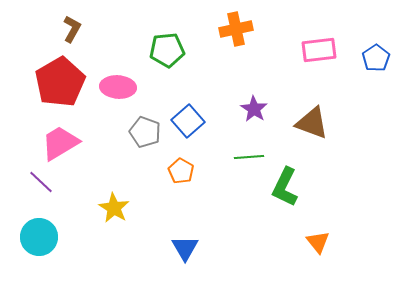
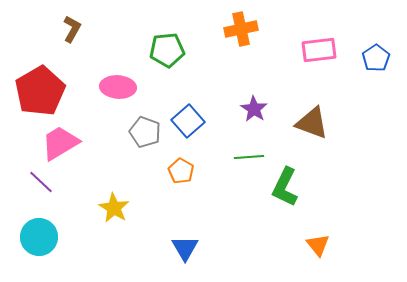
orange cross: moved 5 px right
red pentagon: moved 20 px left, 9 px down
orange triangle: moved 3 px down
